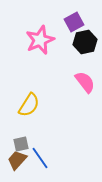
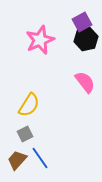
purple square: moved 8 px right
black hexagon: moved 1 px right, 3 px up
gray square: moved 4 px right, 10 px up; rotated 14 degrees counterclockwise
